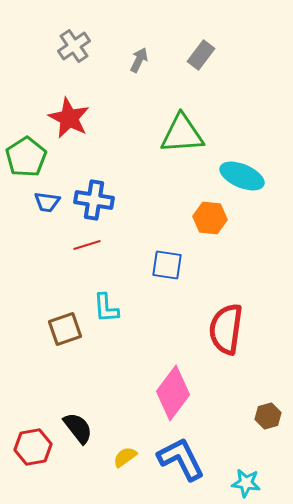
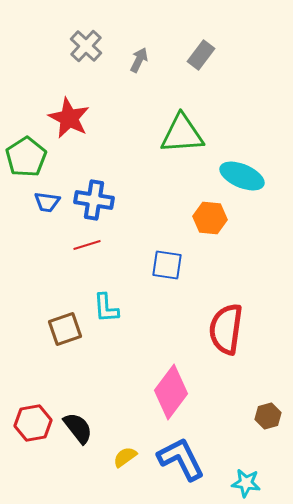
gray cross: moved 12 px right; rotated 12 degrees counterclockwise
pink diamond: moved 2 px left, 1 px up
red hexagon: moved 24 px up
